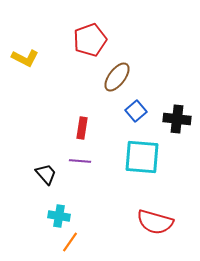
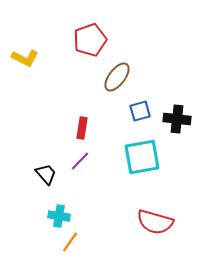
blue square: moved 4 px right; rotated 25 degrees clockwise
cyan square: rotated 15 degrees counterclockwise
purple line: rotated 50 degrees counterclockwise
